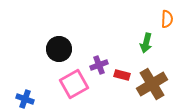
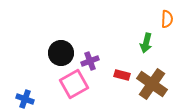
black circle: moved 2 px right, 4 px down
purple cross: moved 9 px left, 4 px up
brown cross: rotated 24 degrees counterclockwise
